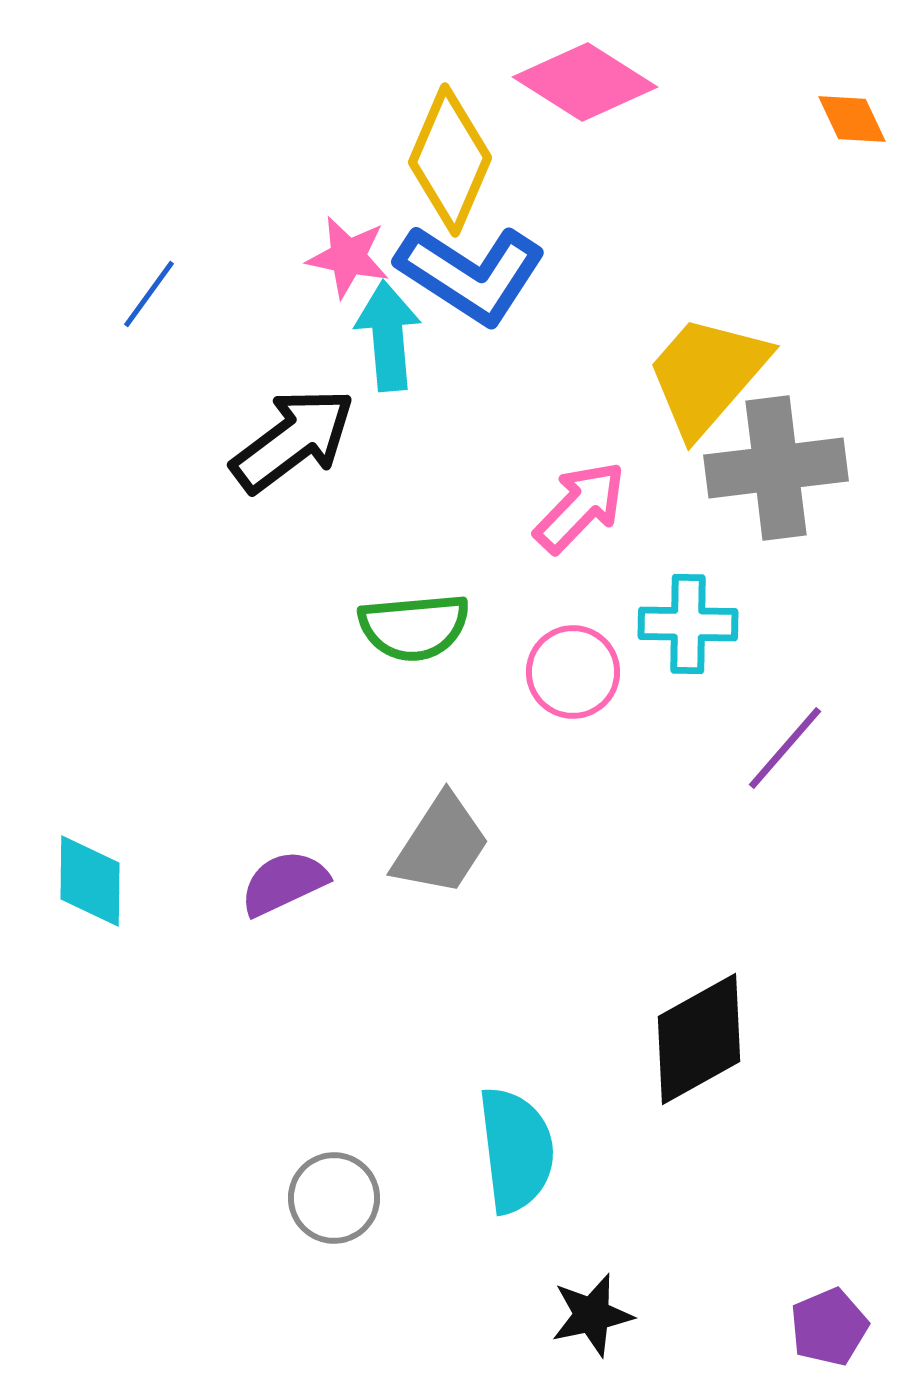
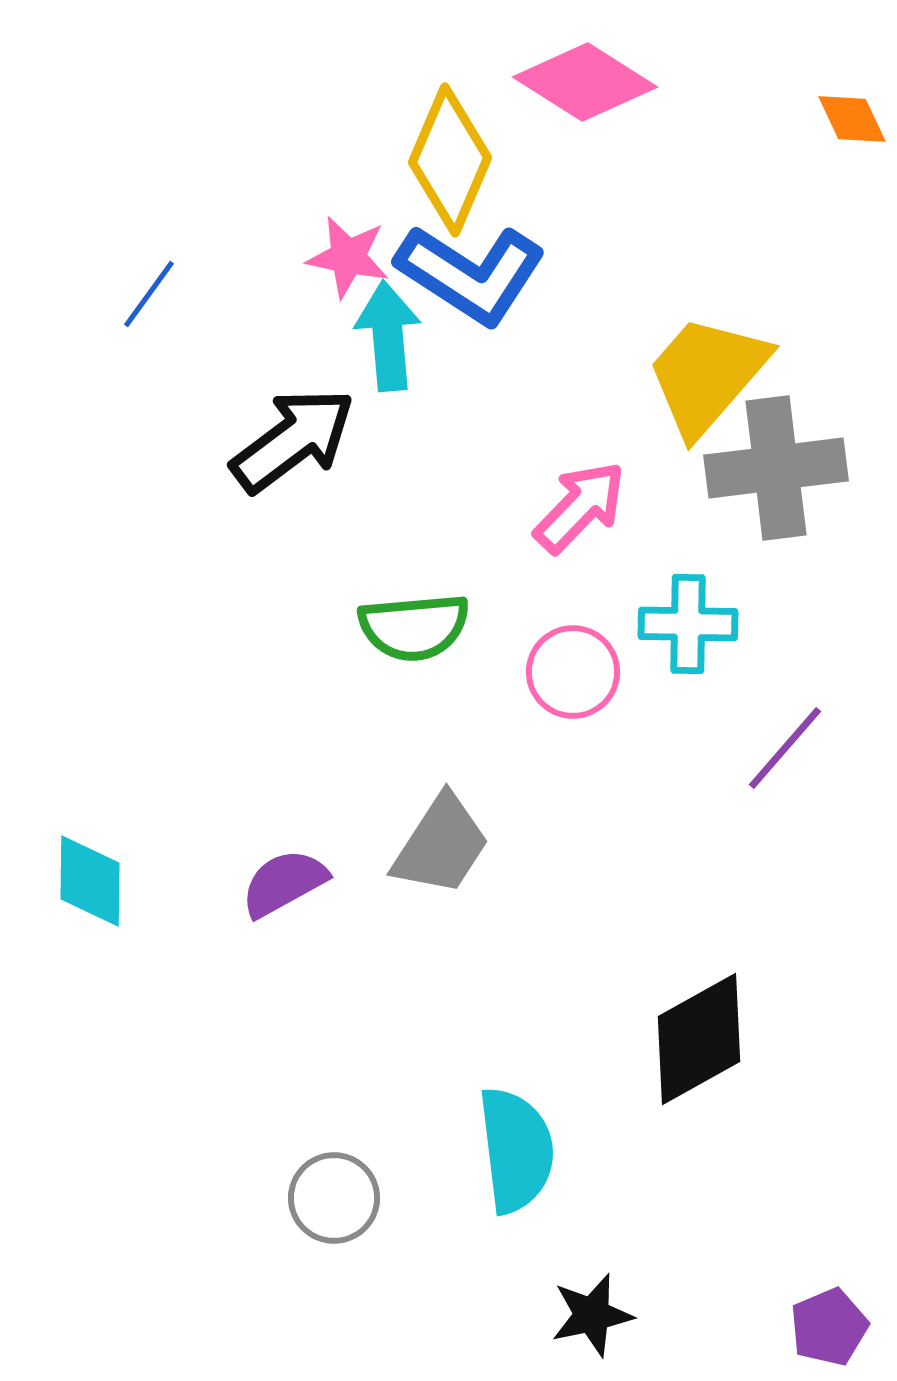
purple semicircle: rotated 4 degrees counterclockwise
